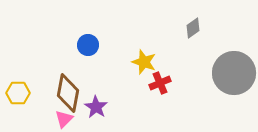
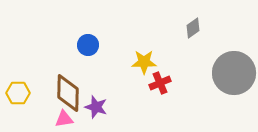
yellow star: rotated 20 degrees counterclockwise
brown diamond: rotated 9 degrees counterclockwise
purple star: rotated 15 degrees counterclockwise
pink triangle: rotated 36 degrees clockwise
